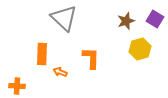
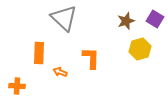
orange rectangle: moved 3 px left, 1 px up
